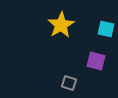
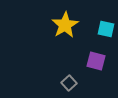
yellow star: moved 4 px right
gray square: rotated 28 degrees clockwise
